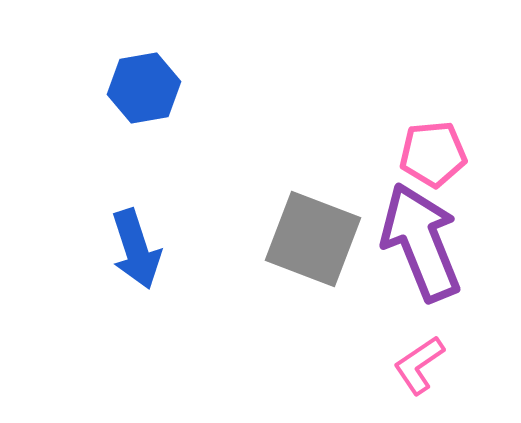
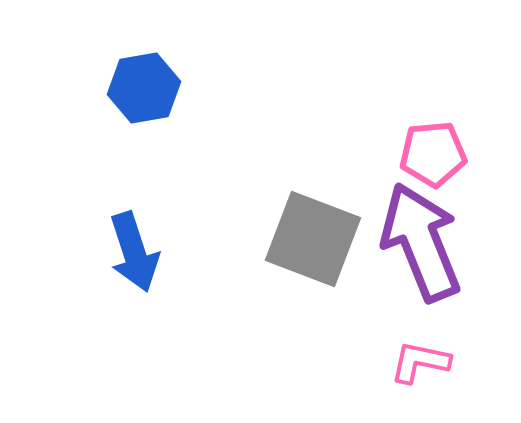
blue arrow: moved 2 px left, 3 px down
pink L-shape: moved 1 px right, 3 px up; rotated 46 degrees clockwise
